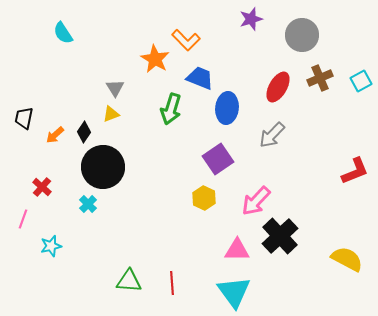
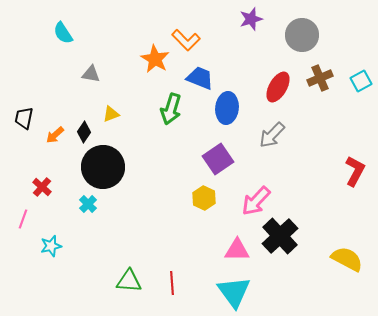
gray triangle: moved 24 px left, 14 px up; rotated 48 degrees counterclockwise
red L-shape: rotated 40 degrees counterclockwise
